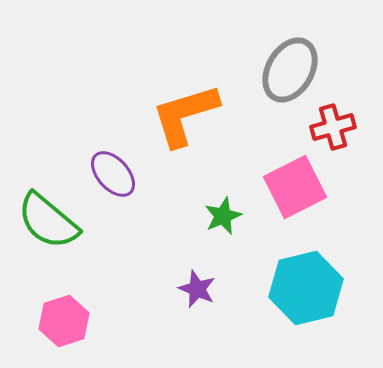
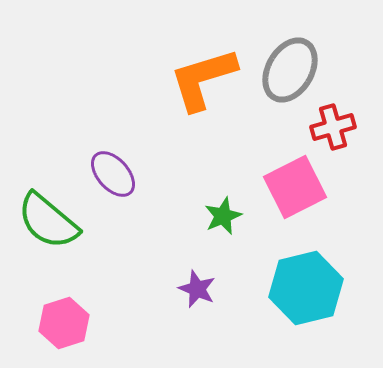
orange L-shape: moved 18 px right, 36 px up
pink hexagon: moved 2 px down
